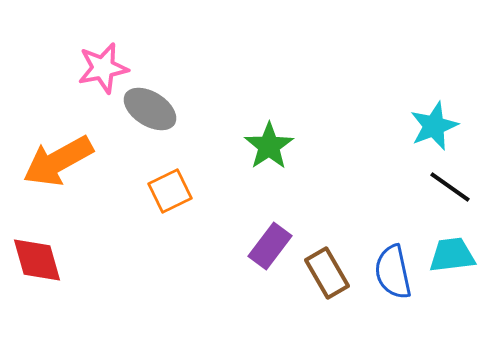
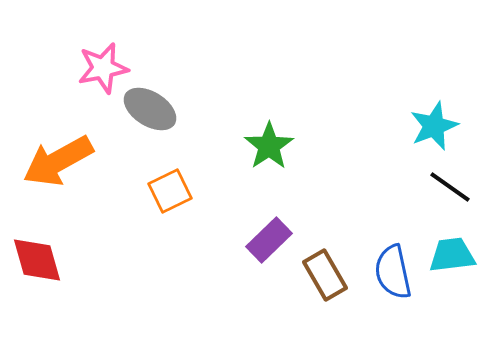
purple rectangle: moved 1 px left, 6 px up; rotated 9 degrees clockwise
brown rectangle: moved 2 px left, 2 px down
